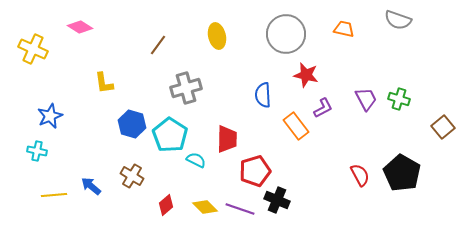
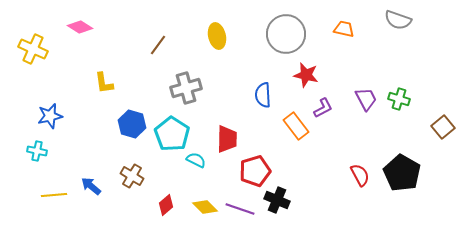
blue star: rotated 10 degrees clockwise
cyan pentagon: moved 2 px right, 1 px up
